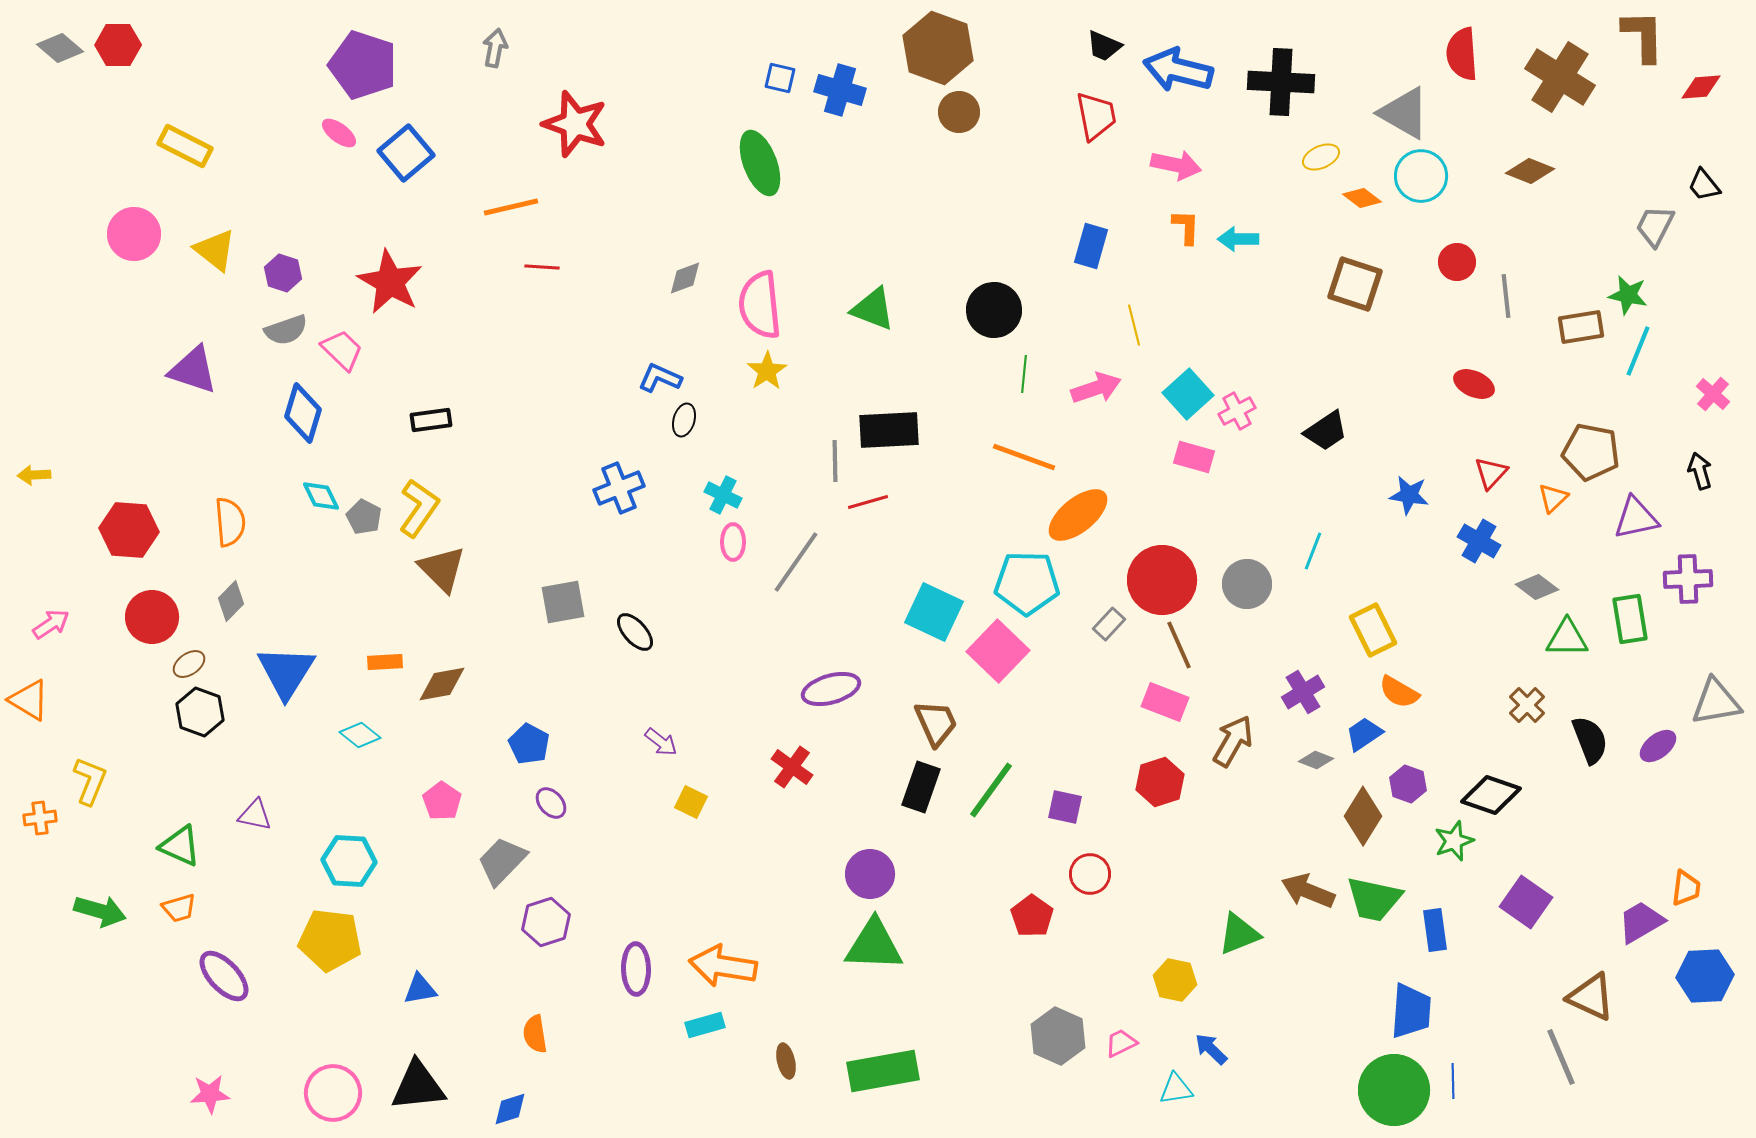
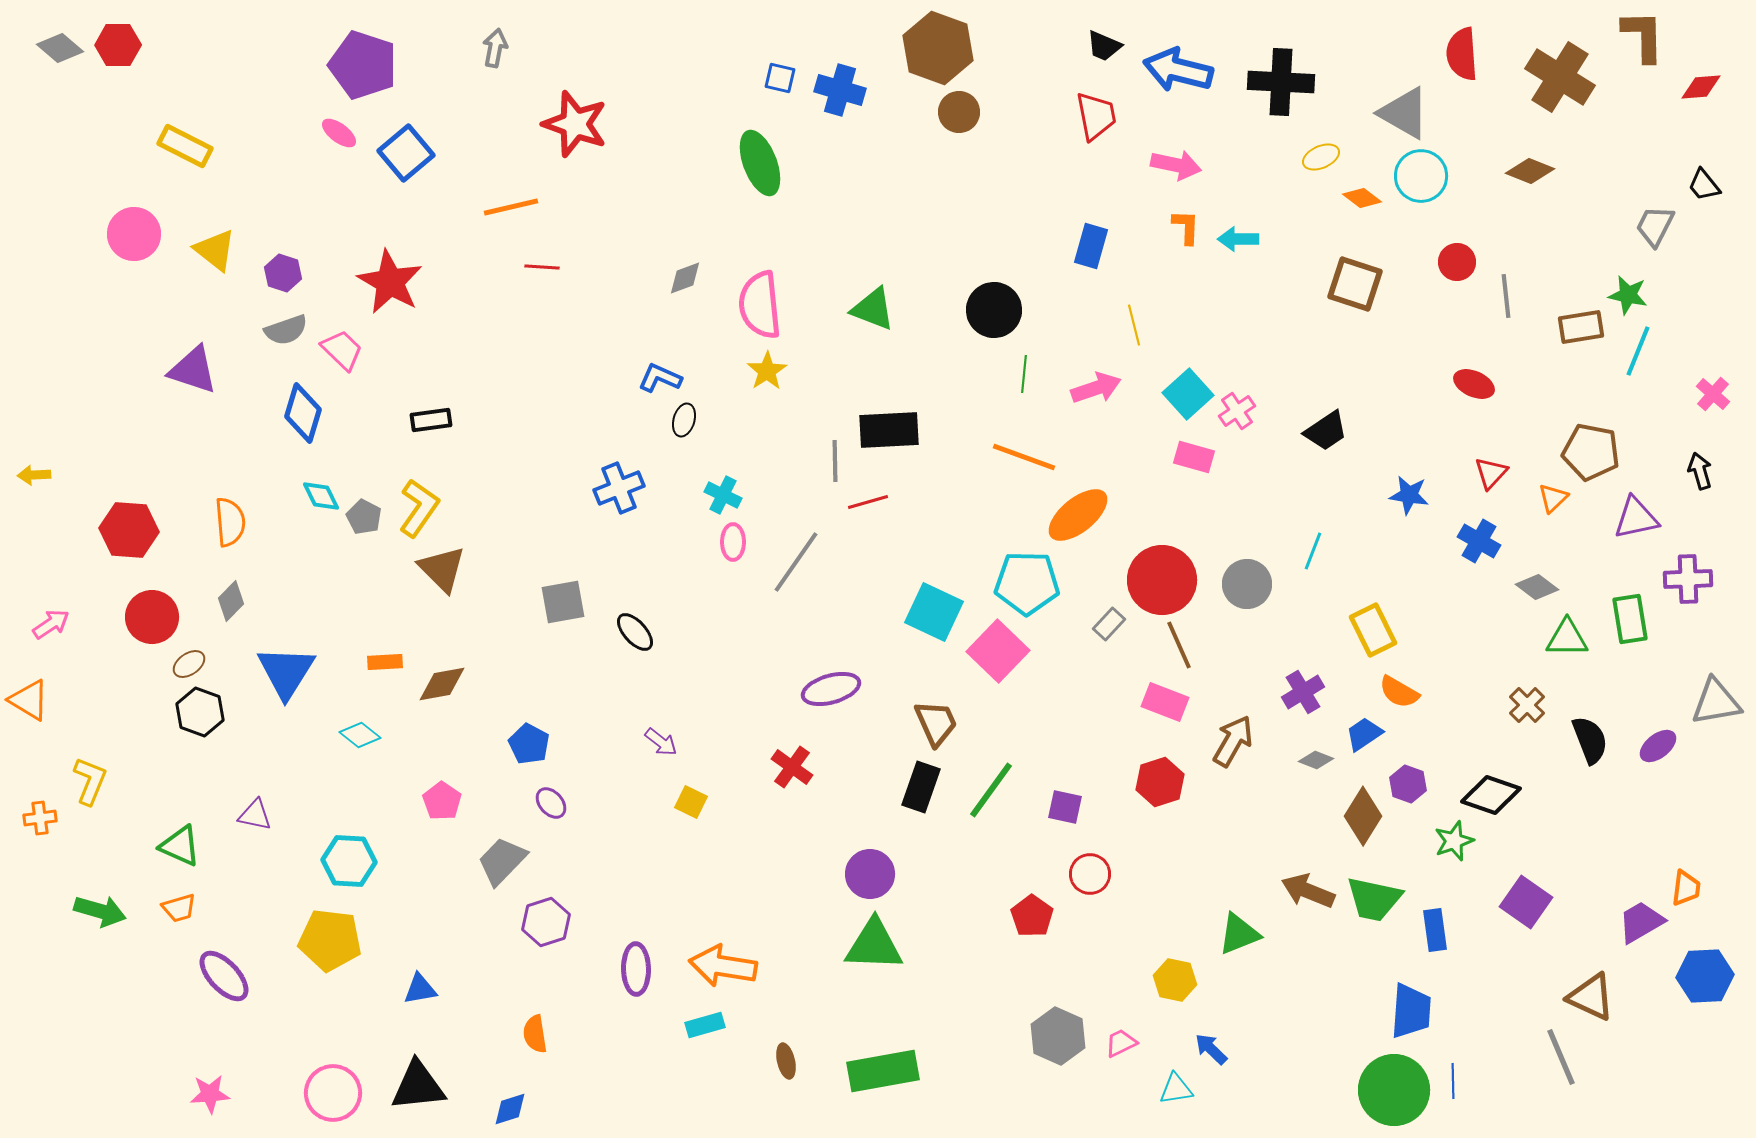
pink cross at (1237, 411): rotated 6 degrees counterclockwise
